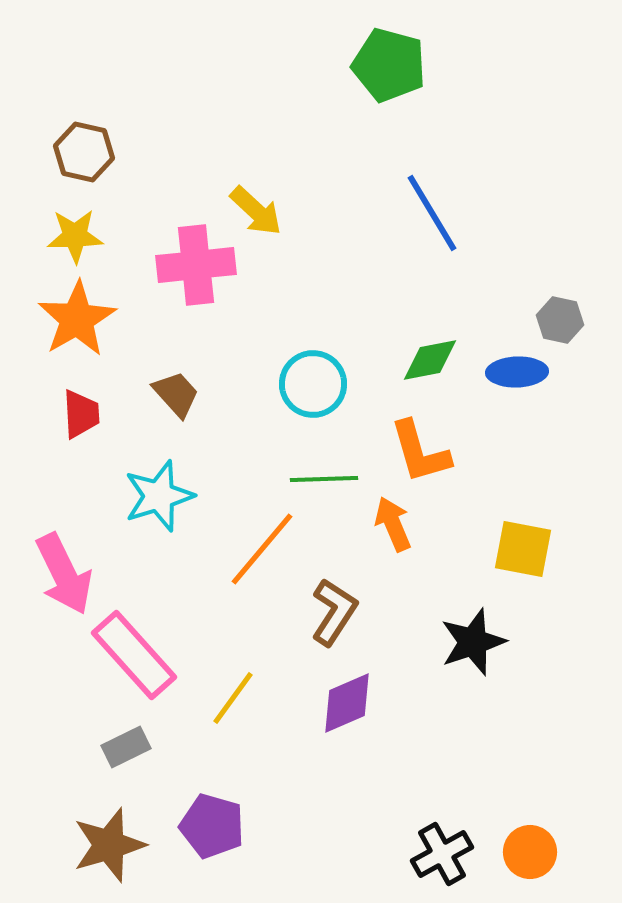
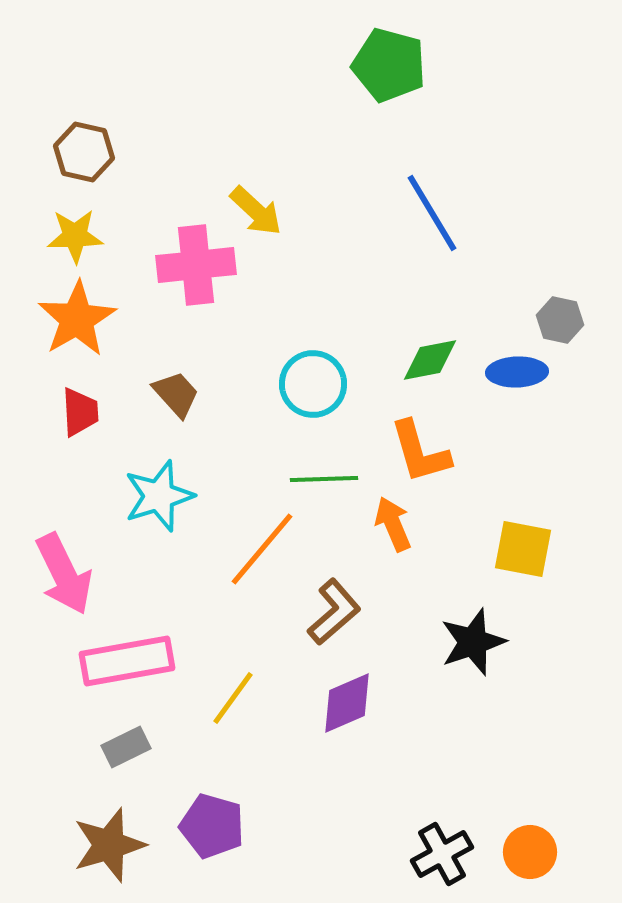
red trapezoid: moved 1 px left, 2 px up
brown L-shape: rotated 16 degrees clockwise
pink rectangle: moved 7 px left, 6 px down; rotated 58 degrees counterclockwise
